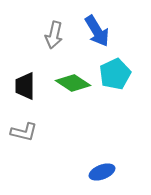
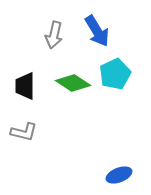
blue ellipse: moved 17 px right, 3 px down
